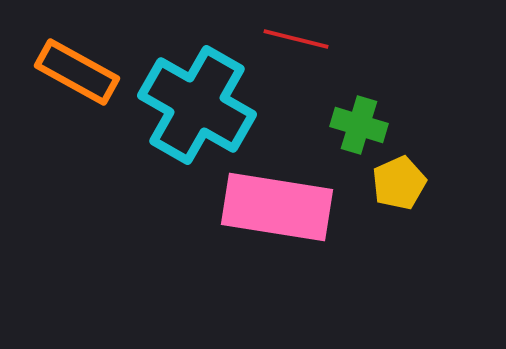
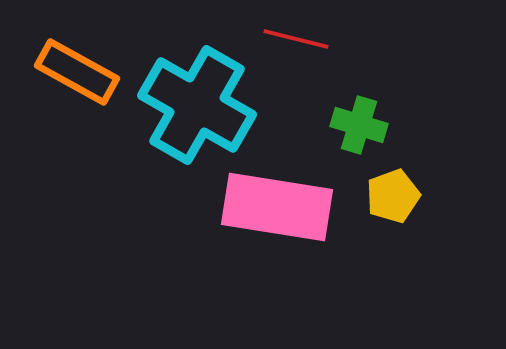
yellow pentagon: moved 6 px left, 13 px down; rotated 4 degrees clockwise
